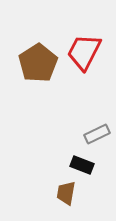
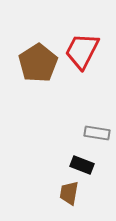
red trapezoid: moved 2 px left, 1 px up
gray rectangle: moved 1 px up; rotated 35 degrees clockwise
brown trapezoid: moved 3 px right
